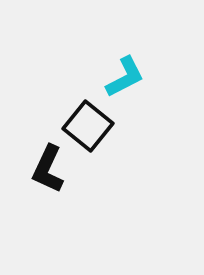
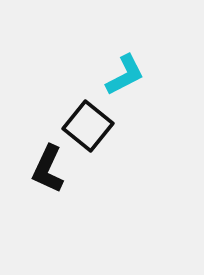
cyan L-shape: moved 2 px up
